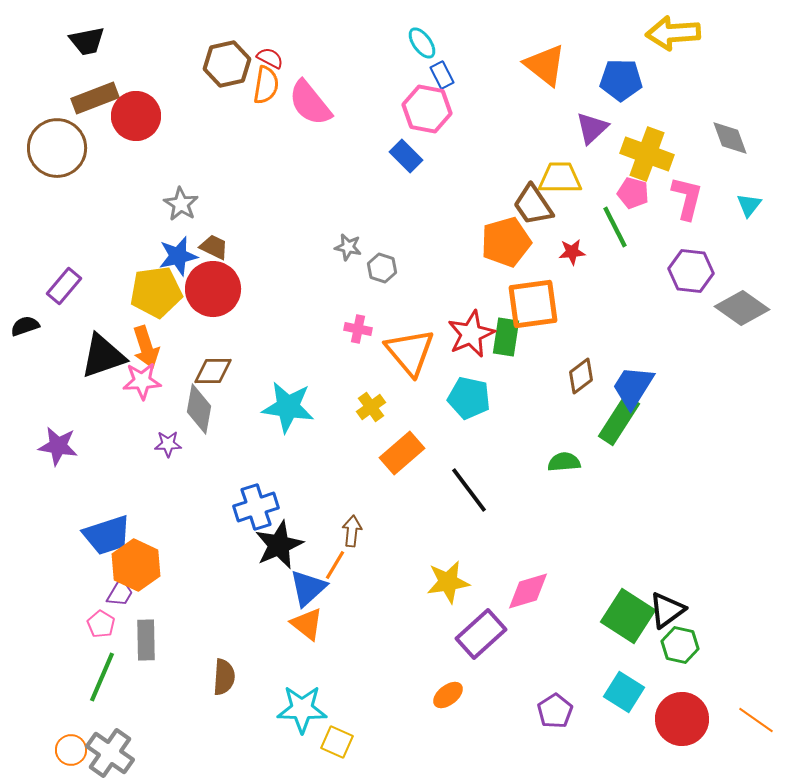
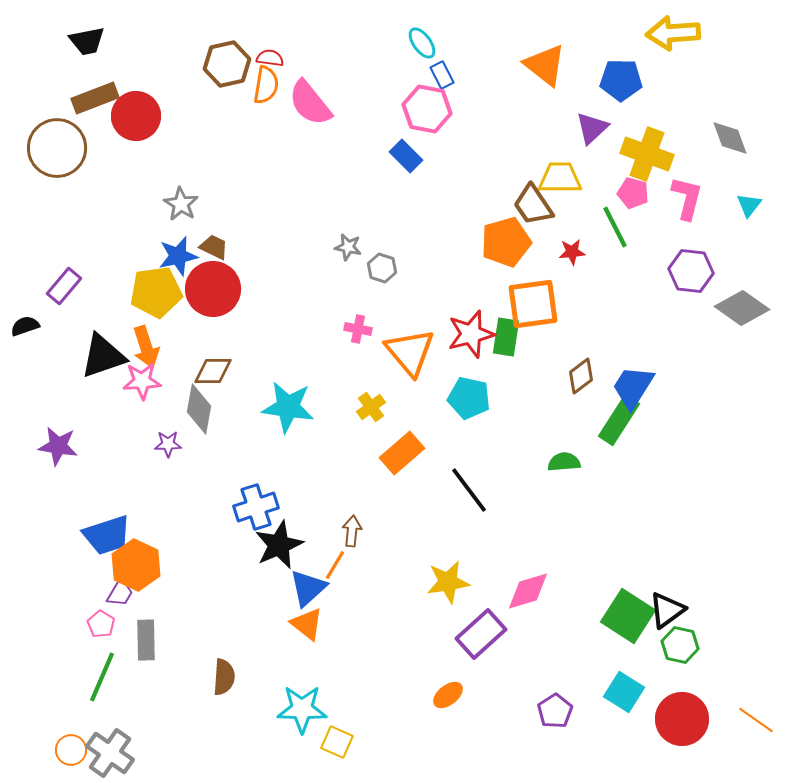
red semicircle at (270, 58): rotated 20 degrees counterclockwise
red star at (471, 334): rotated 9 degrees clockwise
